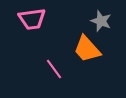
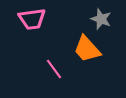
gray star: moved 2 px up
